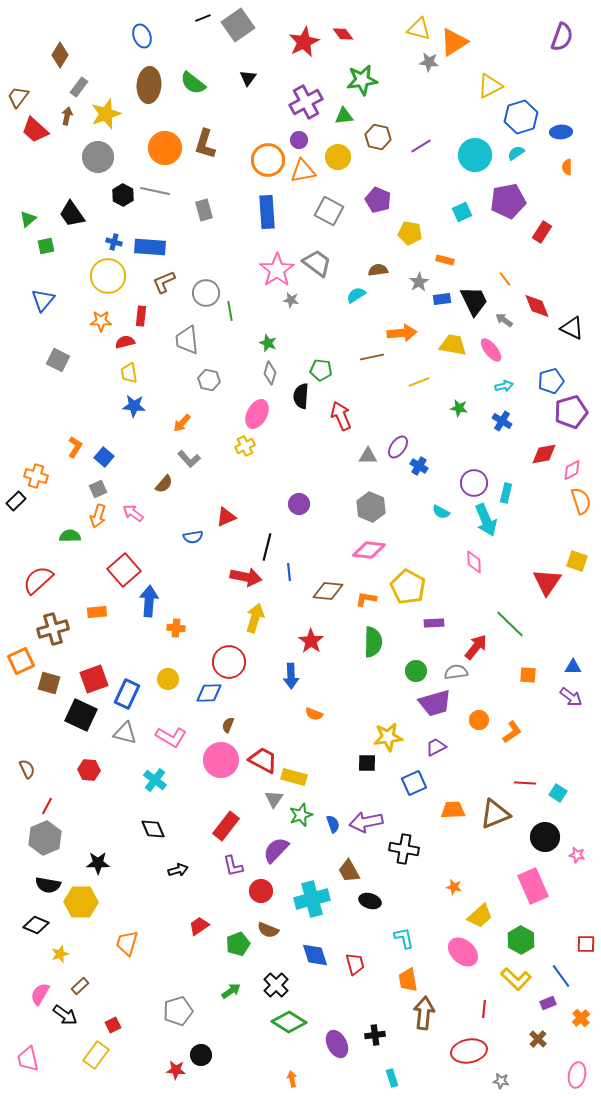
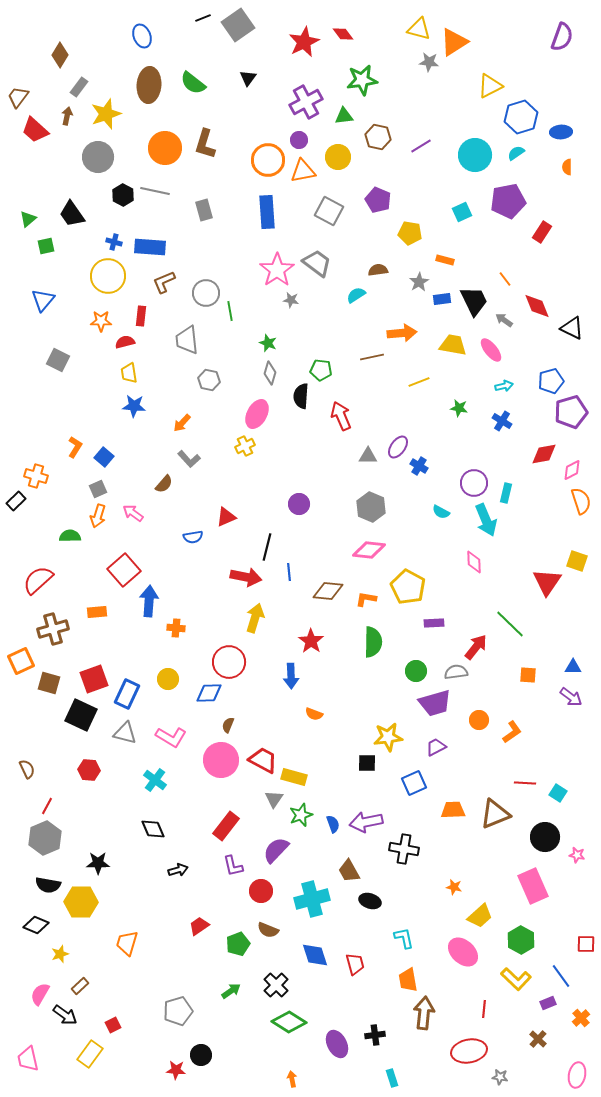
yellow rectangle at (96, 1055): moved 6 px left, 1 px up
gray star at (501, 1081): moved 1 px left, 4 px up
